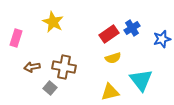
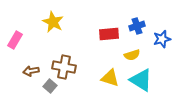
blue cross: moved 5 px right, 2 px up; rotated 14 degrees clockwise
red rectangle: rotated 30 degrees clockwise
pink rectangle: moved 1 px left, 2 px down; rotated 12 degrees clockwise
yellow semicircle: moved 19 px right, 3 px up
brown arrow: moved 1 px left, 4 px down
cyan triangle: rotated 20 degrees counterclockwise
gray square: moved 2 px up
yellow triangle: moved 14 px up; rotated 30 degrees clockwise
